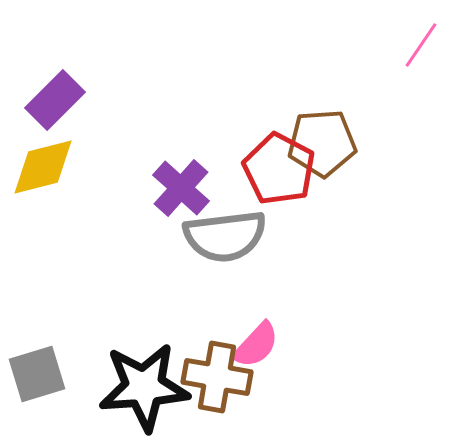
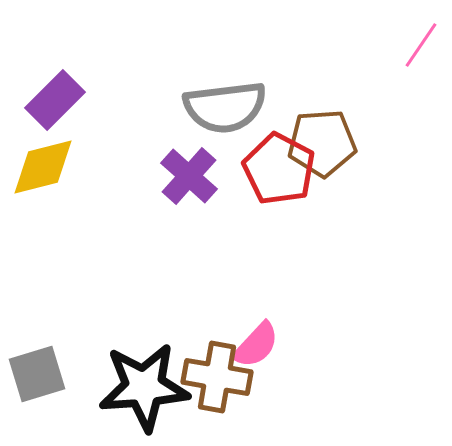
purple cross: moved 8 px right, 12 px up
gray semicircle: moved 129 px up
